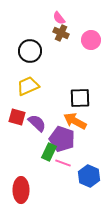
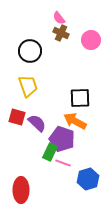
yellow trapezoid: rotated 95 degrees clockwise
green rectangle: moved 1 px right
blue hexagon: moved 1 px left, 3 px down; rotated 20 degrees clockwise
